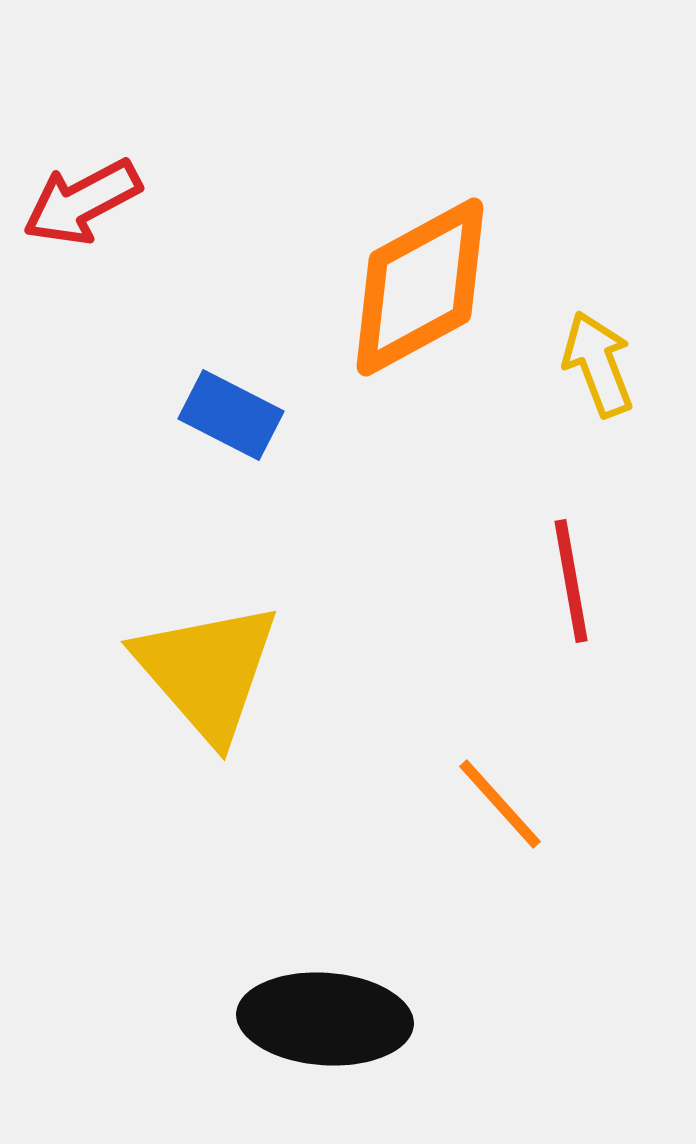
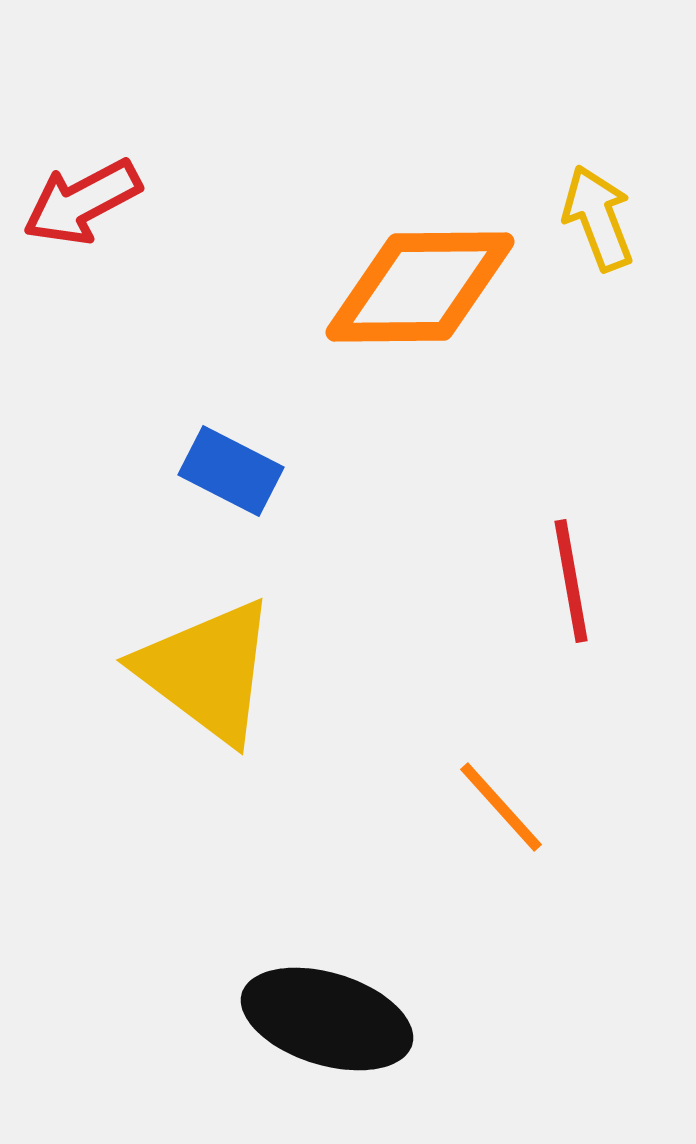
orange diamond: rotated 28 degrees clockwise
yellow arrow: moved 146 px up
blue rectangle: moved 56 px down
yellow triangle: rotated 12 degrees counterclockwise
orange line: moved 1 px right, 3 px down
black ellipse: moved 2 px right; rotated 13 degrees clockwise
